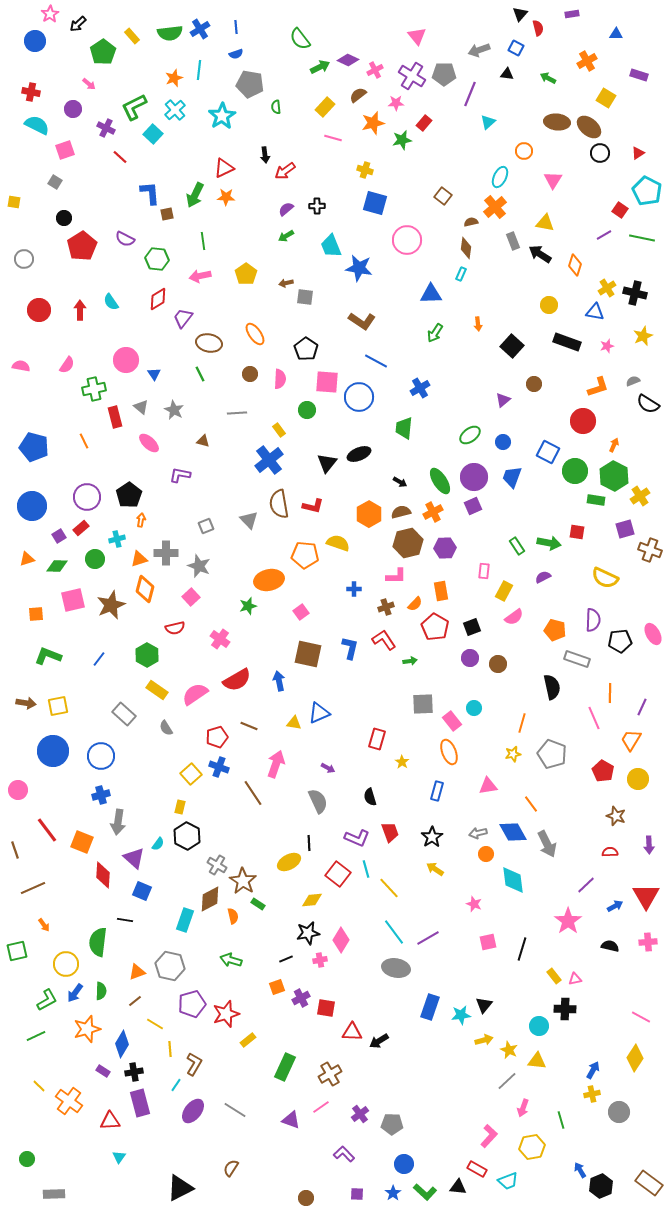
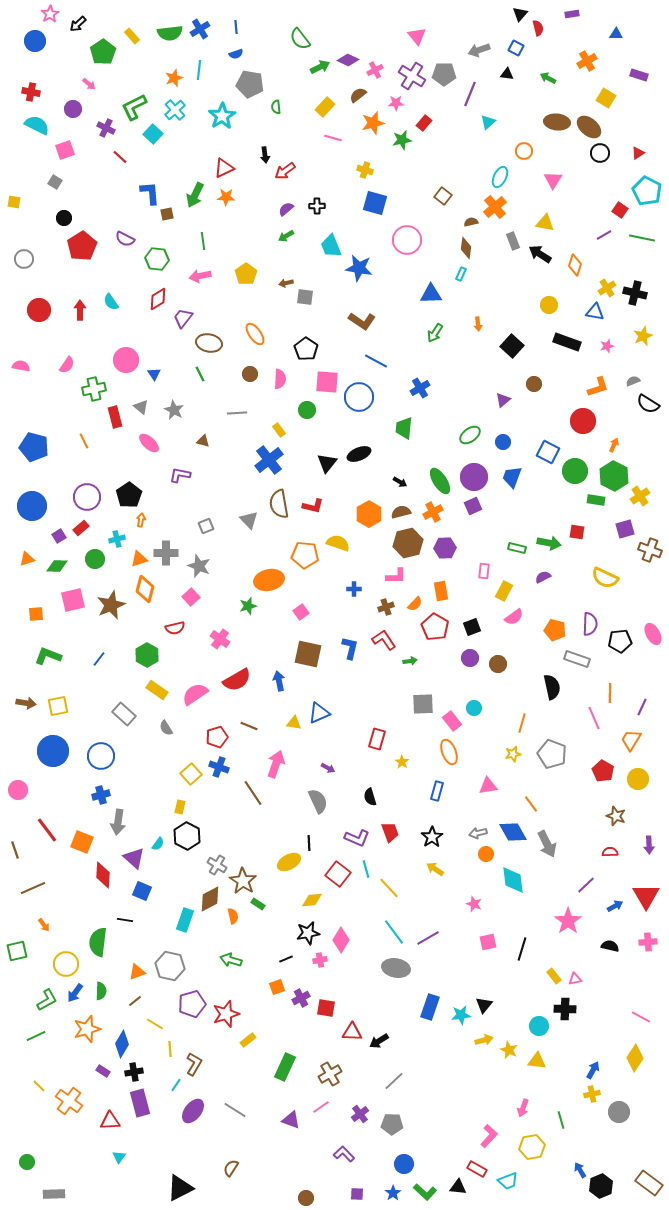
green rectangle at (517, 546): moved 2 px down; rotated 42 degrees counterclockwise
purple semicircle at (593, 620): moved 3 px left, 4 px down
gray line at (507, 1081): moved 113 px left
green circle at (27, 1159): moved 3 px down
